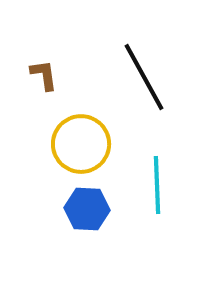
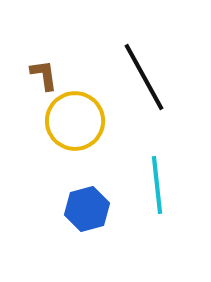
yellow circle: moved 6 px left, 23 px up
cyan line: rotated 4 degrees counterclockwise
blue hexagon: rotated 18 degrees counterclockwise
